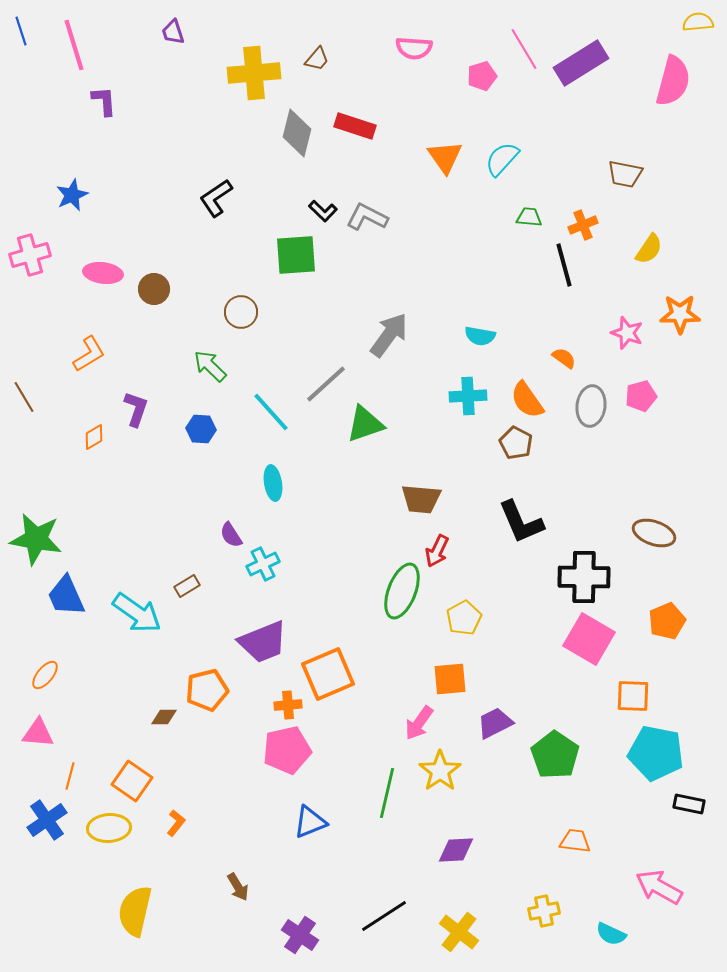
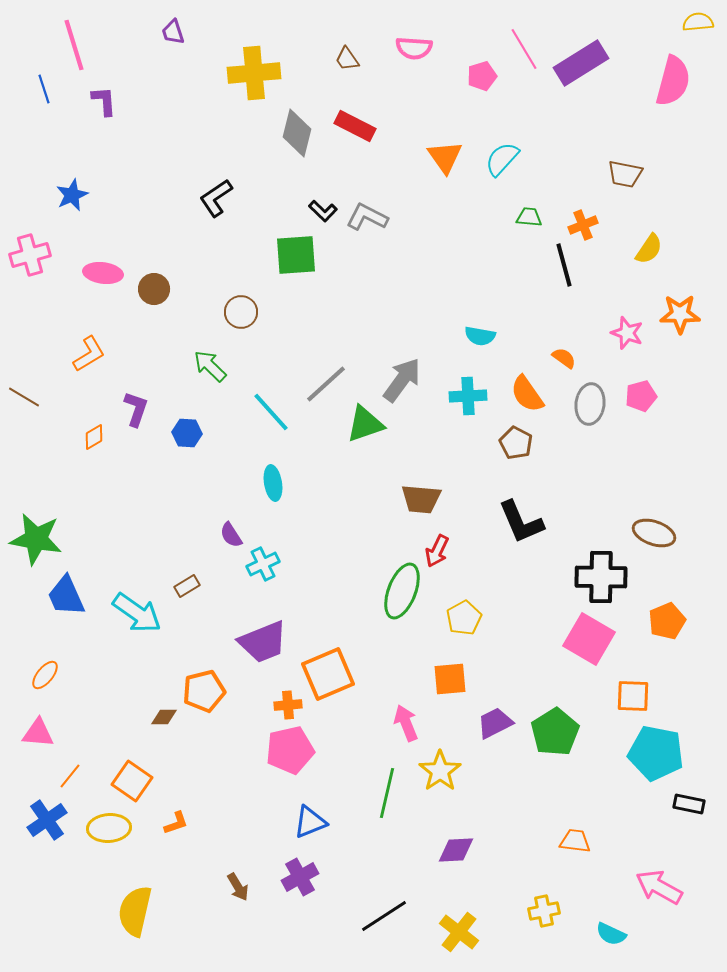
blue line at (21, 31): moved 23 px right, 58 px down
brown trapezoid at (317, 59): moved 30 px right; rotated 104 degrees clockwise
red rectangle at (355, 126): rotated 9 degrees clockwise
gray arrow at (389, 335): moved 13 px right, 45 px down
brown line at (24, 397): rotated 28 degrees counterclockwise
orange semicircle at (527, 400): moved 6 px up
gray ellipse at (591, 406): moved 1 px left, 2 px up
blue hexagon at (201, 429): moved 14 px left, 4 px down
black cross at (584, 577): moved 17 px right
orange pentagon at (207, 690): moved 3 px left, 1 px down
pink arrow at (419, 723): moved 13 px left; rotated 123 degrees clockwise
pink pentagon at (287, 750): moved 3 px right
green pentagon at (555, 755): moved 23 px up; rotated 6 degrees clockwise
orange line at (70, 776): rotated 24 degrees clockwise
orange L-shape at (176, 823): rotated 32 degrees clockwise
purple cross at (300, 935): moved 58 px up; rotated 27 degrees clockwise
